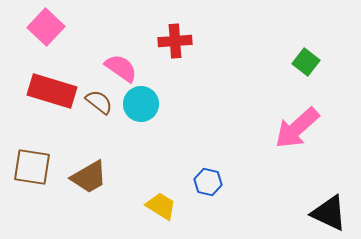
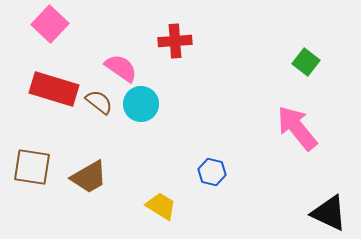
pink square: moved 4 px right, 3 px up
red rectangle: moved 2 px right, 2 px up
pink arrow: rotated 93 degrees clockwise
blue hexagon: moved 4 px right, 10 px up
